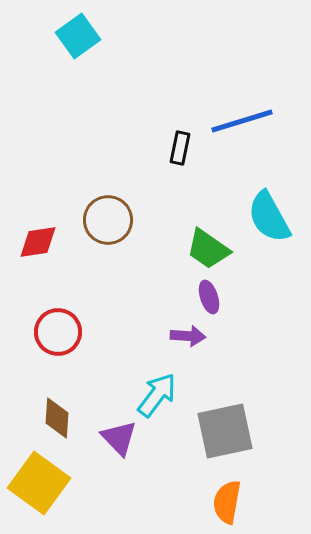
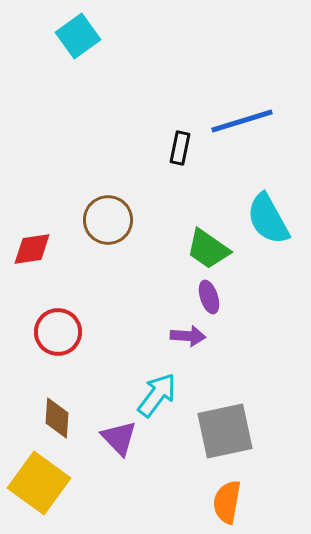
cyan semicircle: moved 1 px left, 2 px down
red diamond: moved 6 px left, 7 px down
